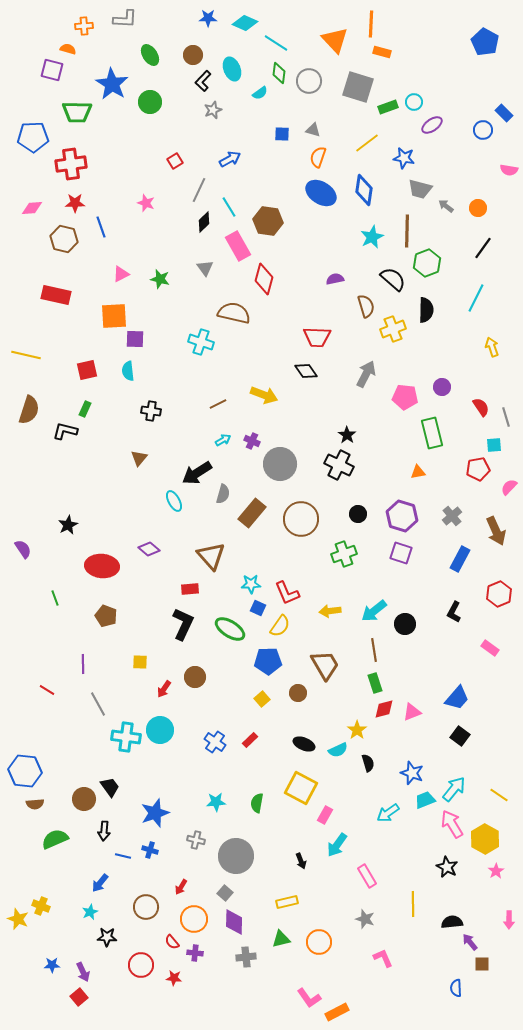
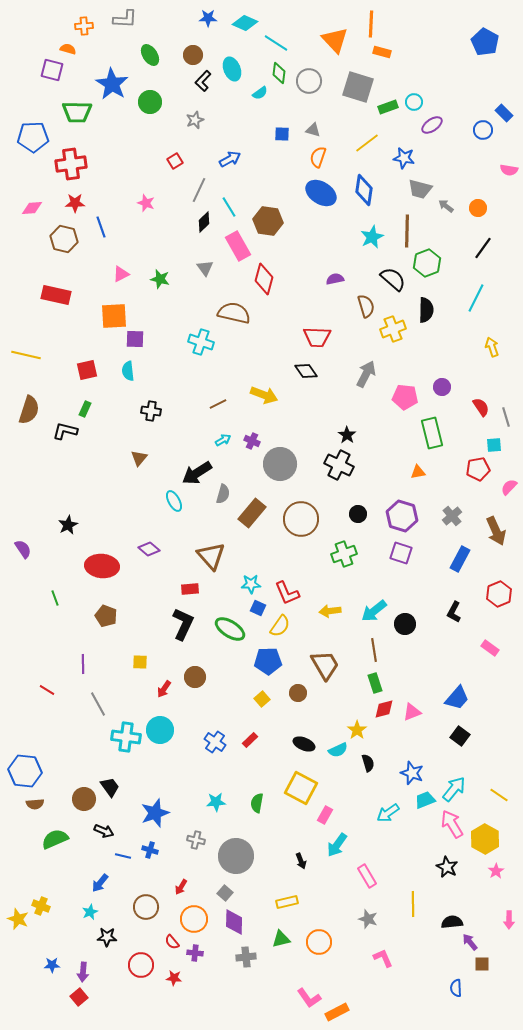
gray star at (213, 110): moved 18 px left, 10 px down
black arrow at (104, 831): rotated 72 degrees counterclockwise
gray star at (365, 919): moved 3 px right
purple arrow at (83, 972): rotated 30 degrees clockwise
